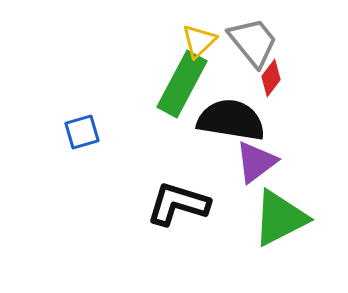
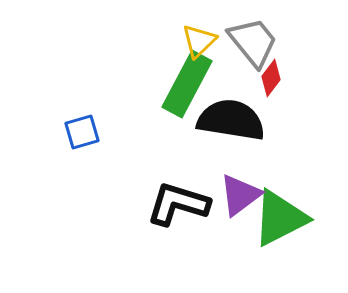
green rectangle: moved 5 px right
purple triangle: moved 16 px left, 33 px down
